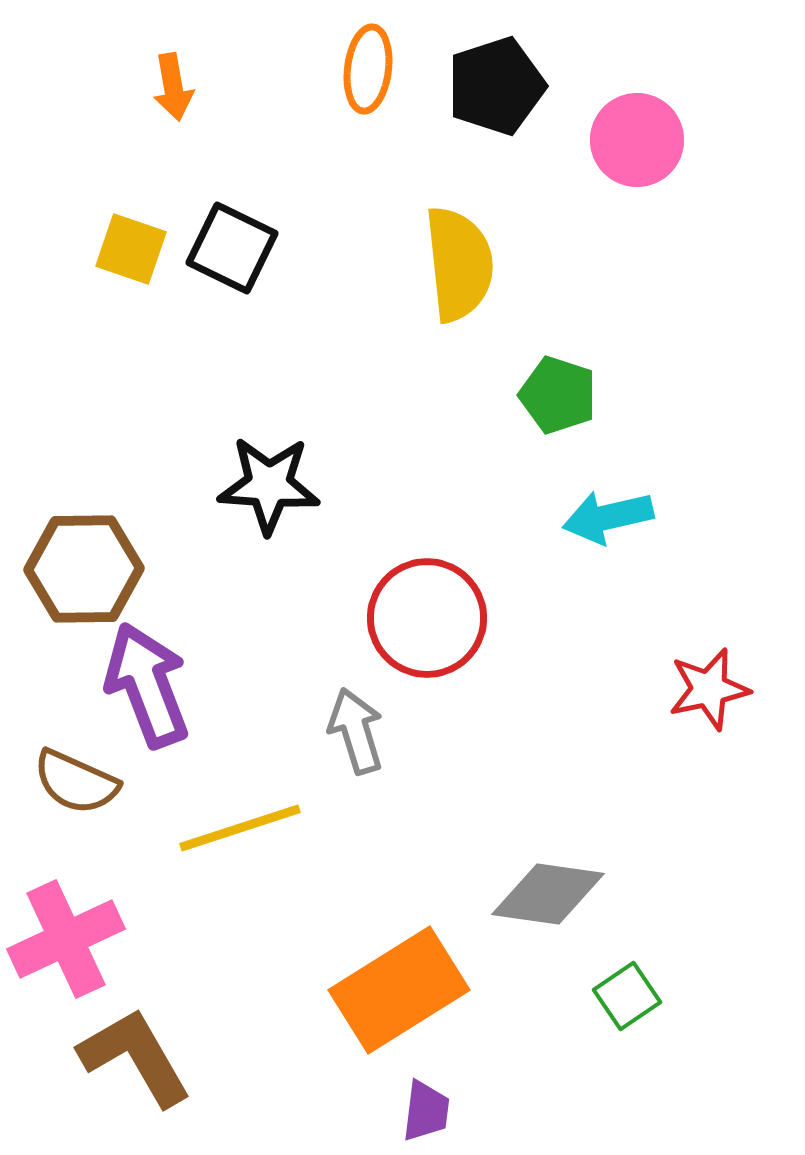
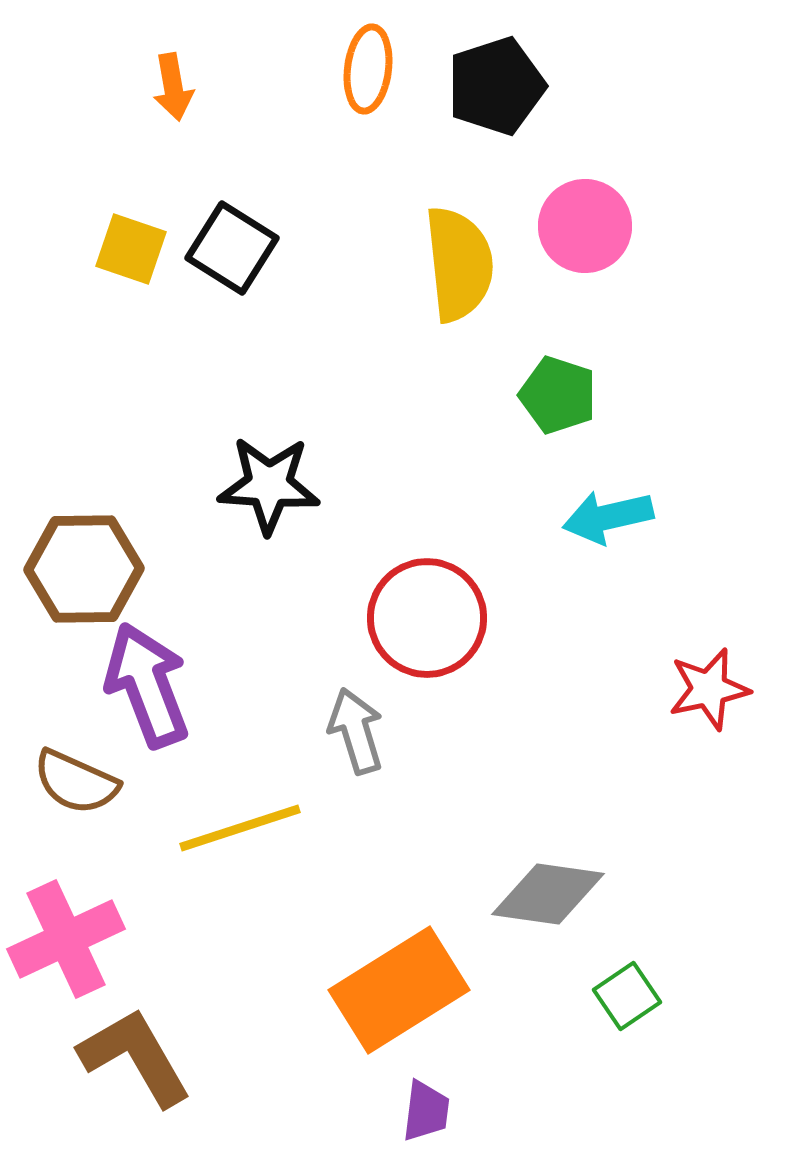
pink circle: moved 52 px left, 86 px down
black square: rotated 6 degrees clockwise
